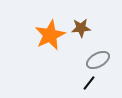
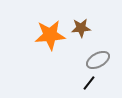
orange star: rotated 20 degrees clockwise
